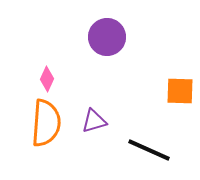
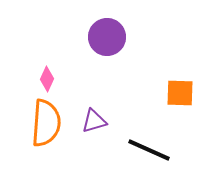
orange square: moved 2 px down
